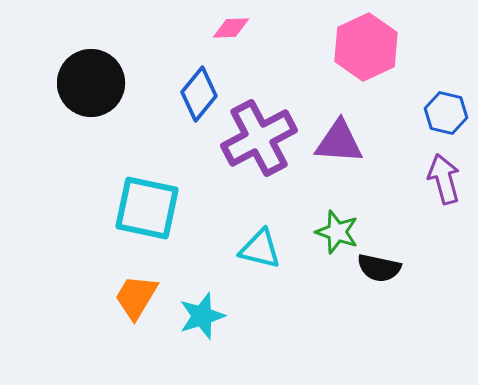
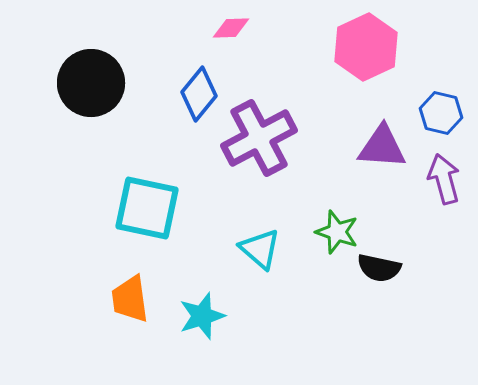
blue hexagon: moved 5 px left
purple triangle: moved 43 px right, 5 px down
cyan triangle: rotated 27 degrees clockwise
orange trapezoid: moved 6 px left, 2 px down; rotated 39 degrees counterclockwise
